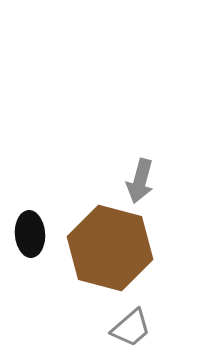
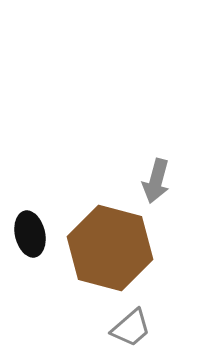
gray arrow: moved 16 px right
black ellipse: rotated 9 degrees counterclockwise
